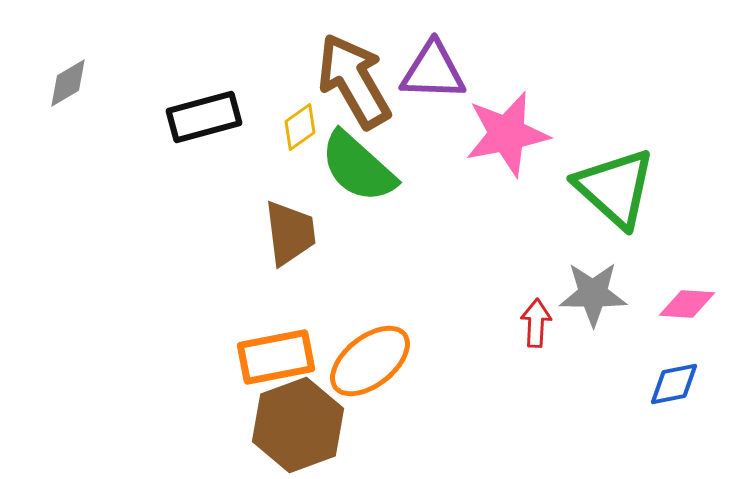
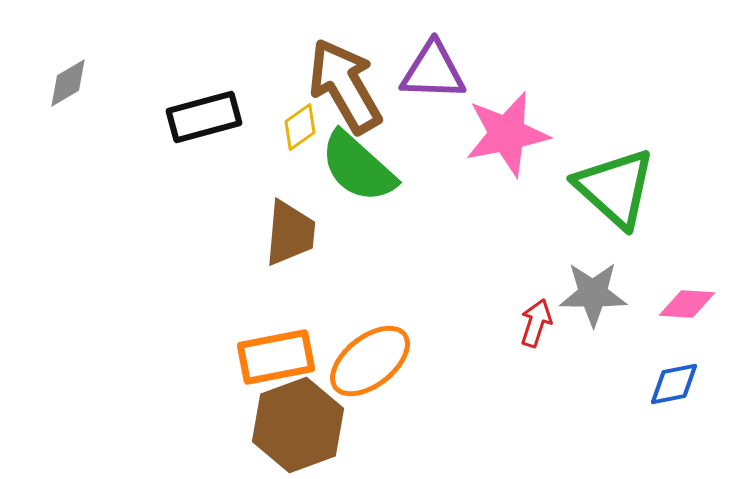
brown arrow: moved 9 px left, 5 px down
brown trapezoid: rotated 12 degrees clockwise
red arrow: rotated 15 degrees clockwise
